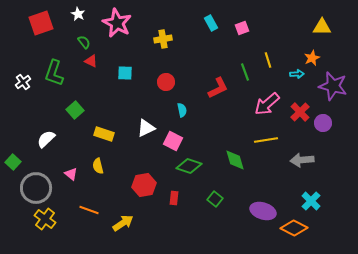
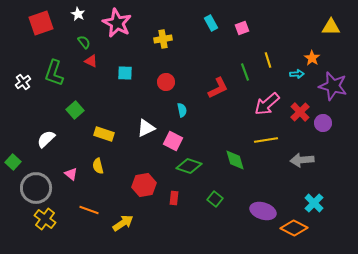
yellow triangle at (322, 27): moved 9 px right
orange star at (312, 58): rotated 14 degrees counterclockwise
cyan cross at (311, 201): moved 3 px right, 2 px down
